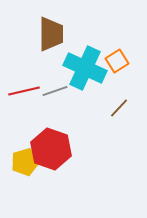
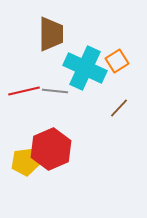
gray line: rotated 25 degrees clockwise
red hexagon: rotated 18 degrees clockwise
yellow pentagon: rotated 8 degrees clockwise
